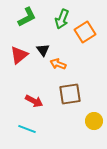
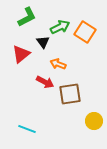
green arrow: moved 2 px left, 8 px down; rotated 138 degrees counterclockwise
orange square: rotated 25 degrees counterclockwise
black triangle: moved 8 px up
red triangle: moved 2 px right, 1 px up
red arrow: moved 11 px right, 19 px up
